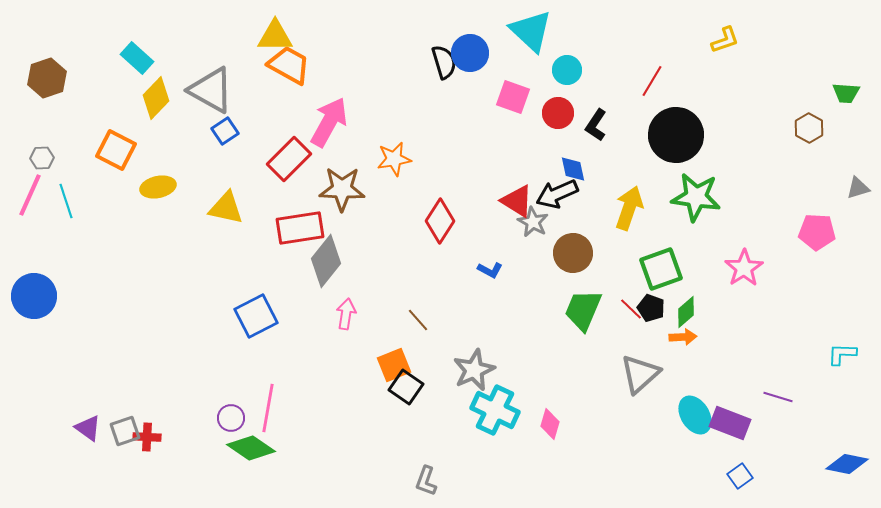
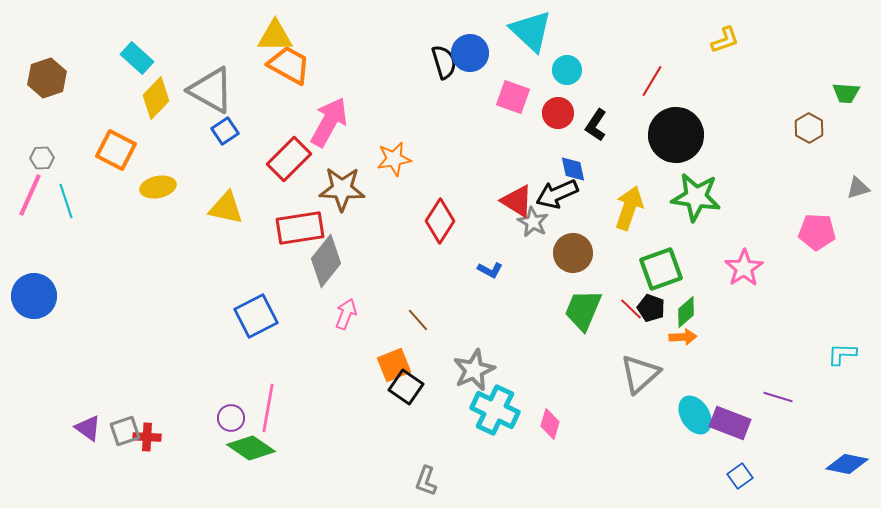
pink arrow at (346, 314): rotated 12 degrees clockwise
